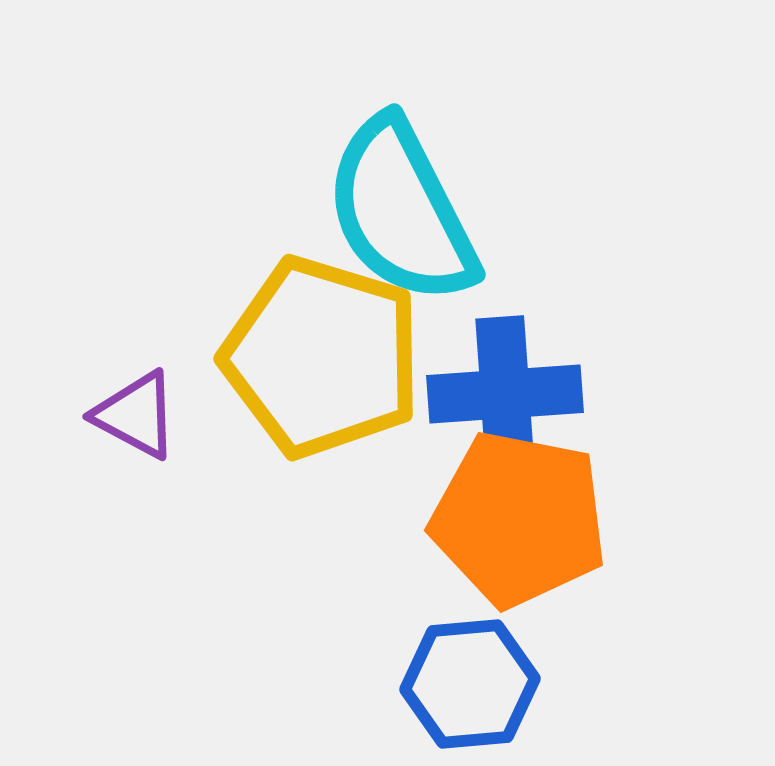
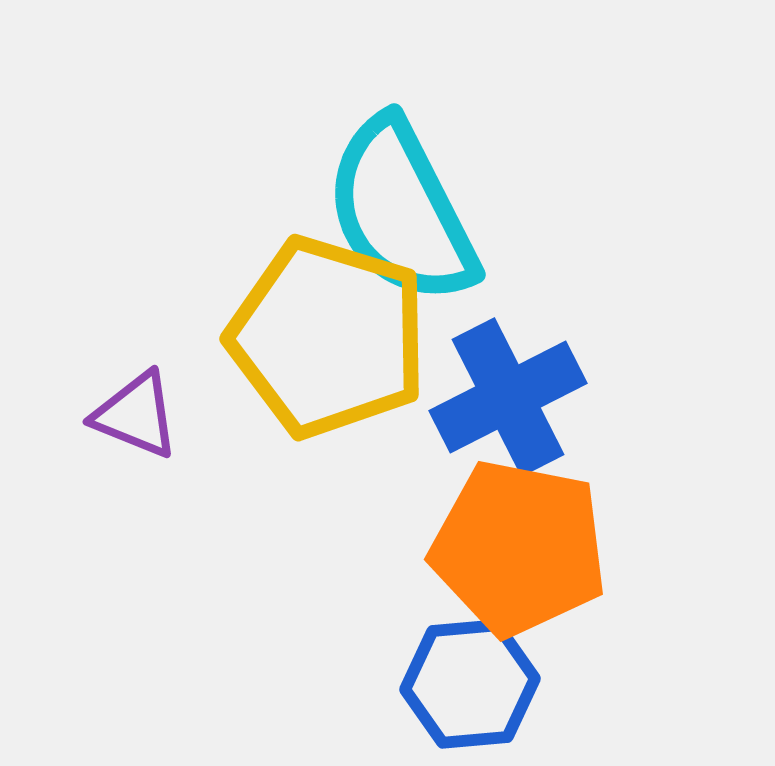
yellow pentagon: moved 6 px right, 20 px up
blue cross: moved 3 px right, 3 px down; rotated 23 degrees counterclockwise
purple triangle: rotated 6 degrees counterclockwise
orange pentagon: moved 29 px down
